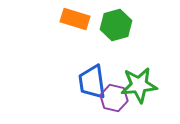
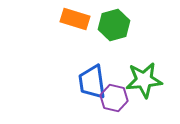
green hexagon: moved 2 px left
green star: moved 5 px right, 5 px up
